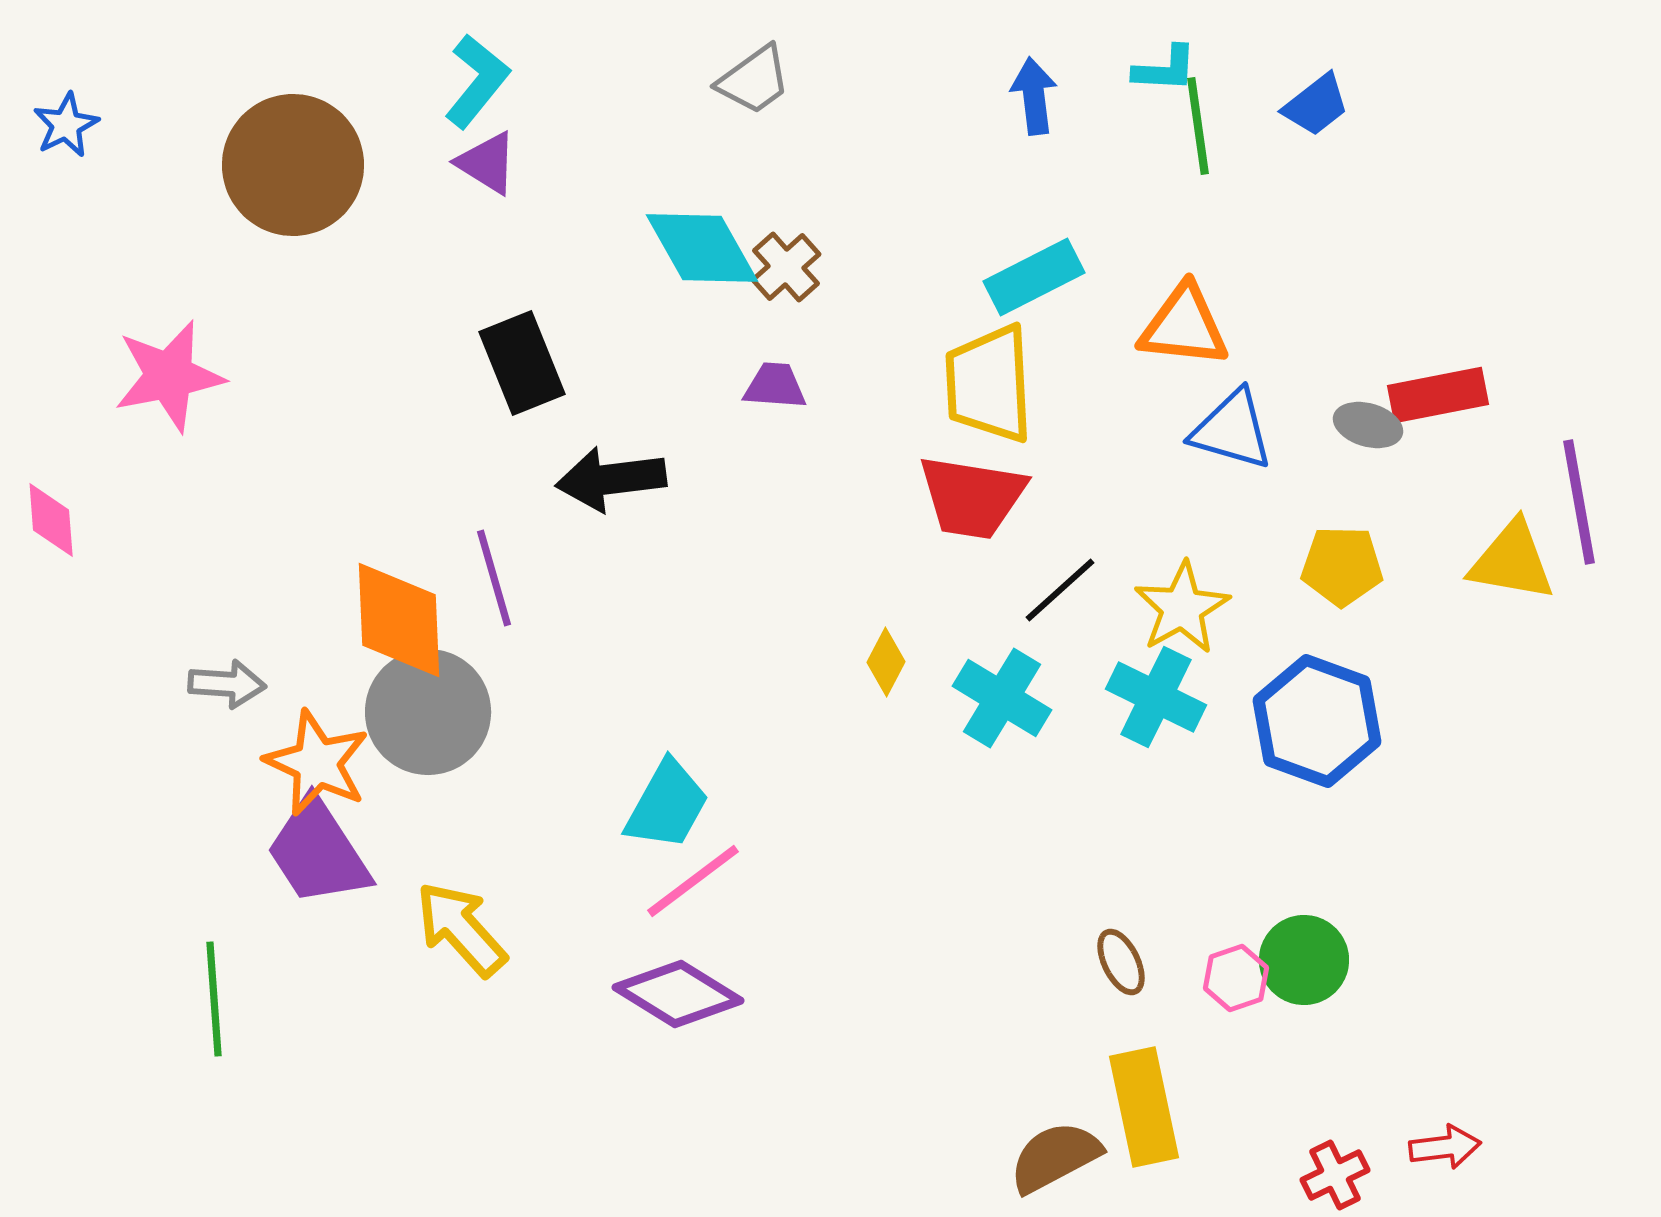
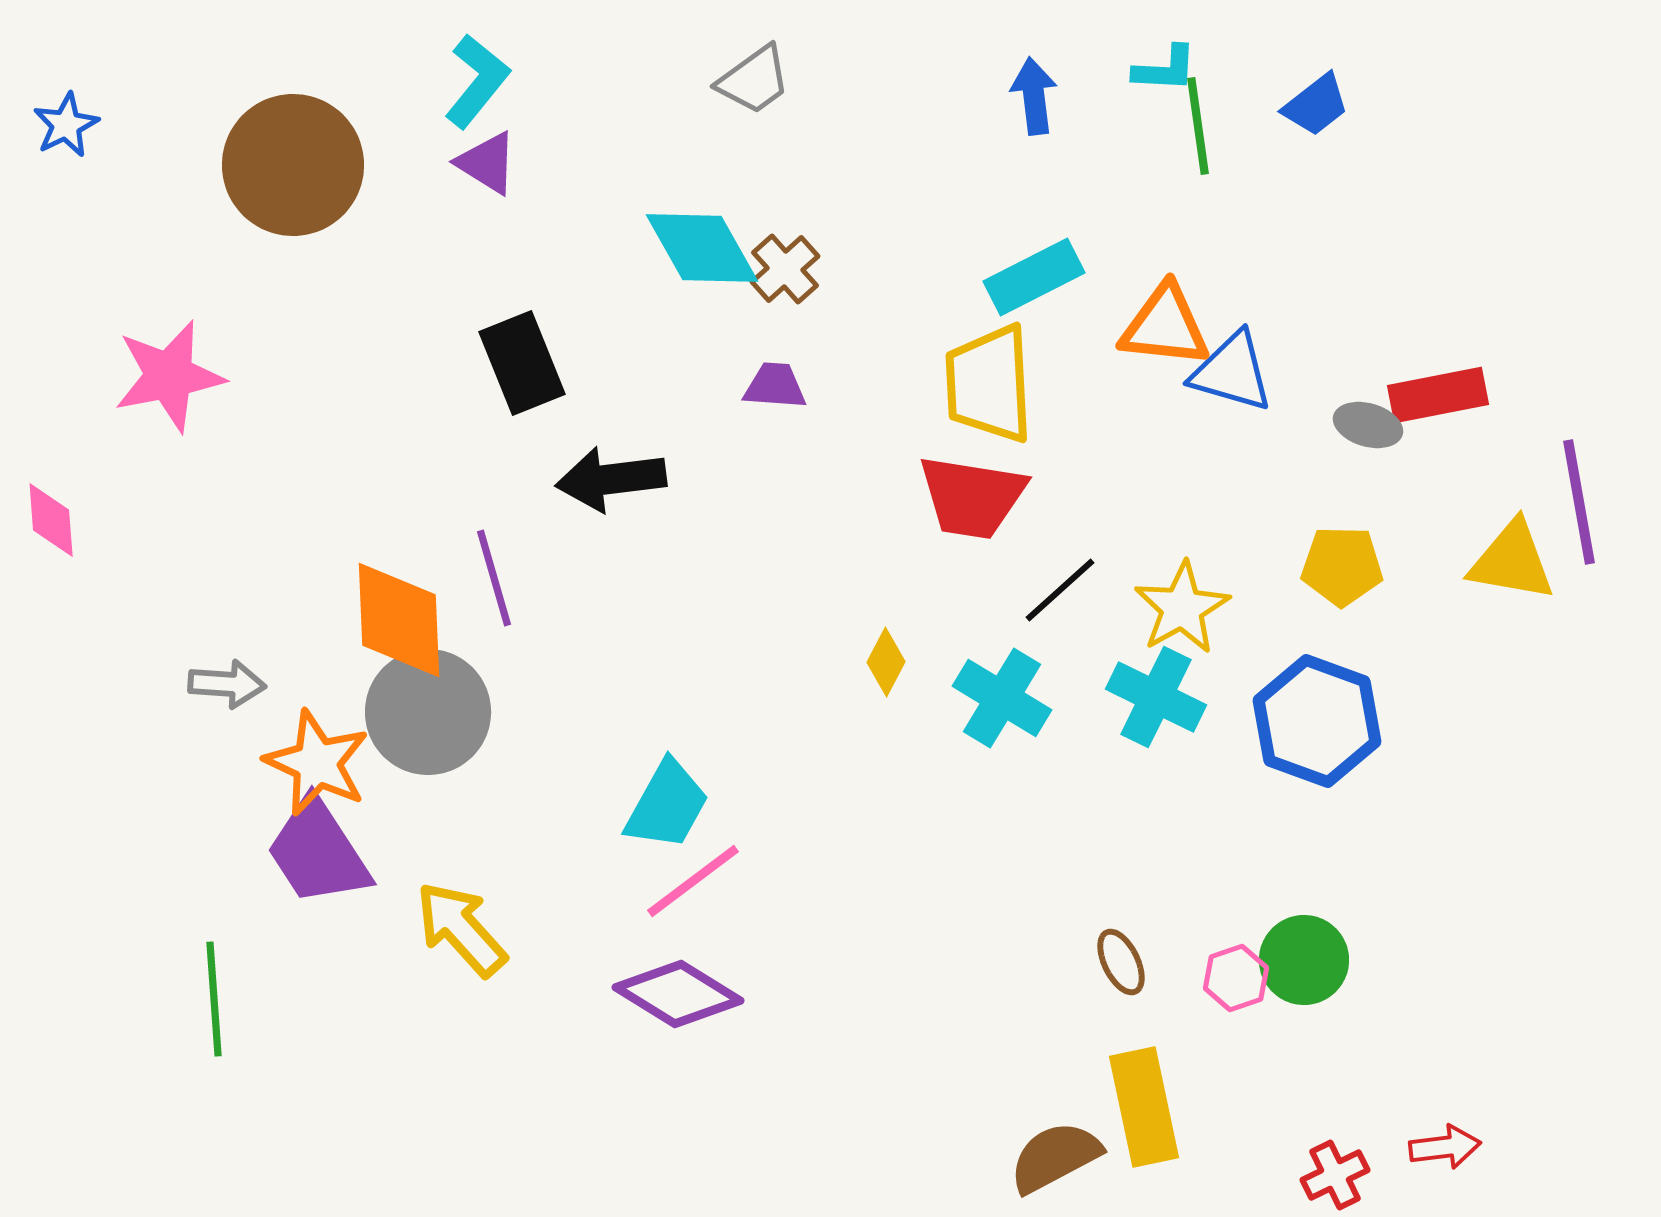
brown cross at (786, 267): moved 1 px left, 2 px down
orange triangle at (1184, 326): moved 19 px left
blue triangle at (1232, 430): moved 58 px up
